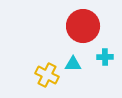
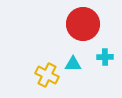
red circle: moved 2 px up
